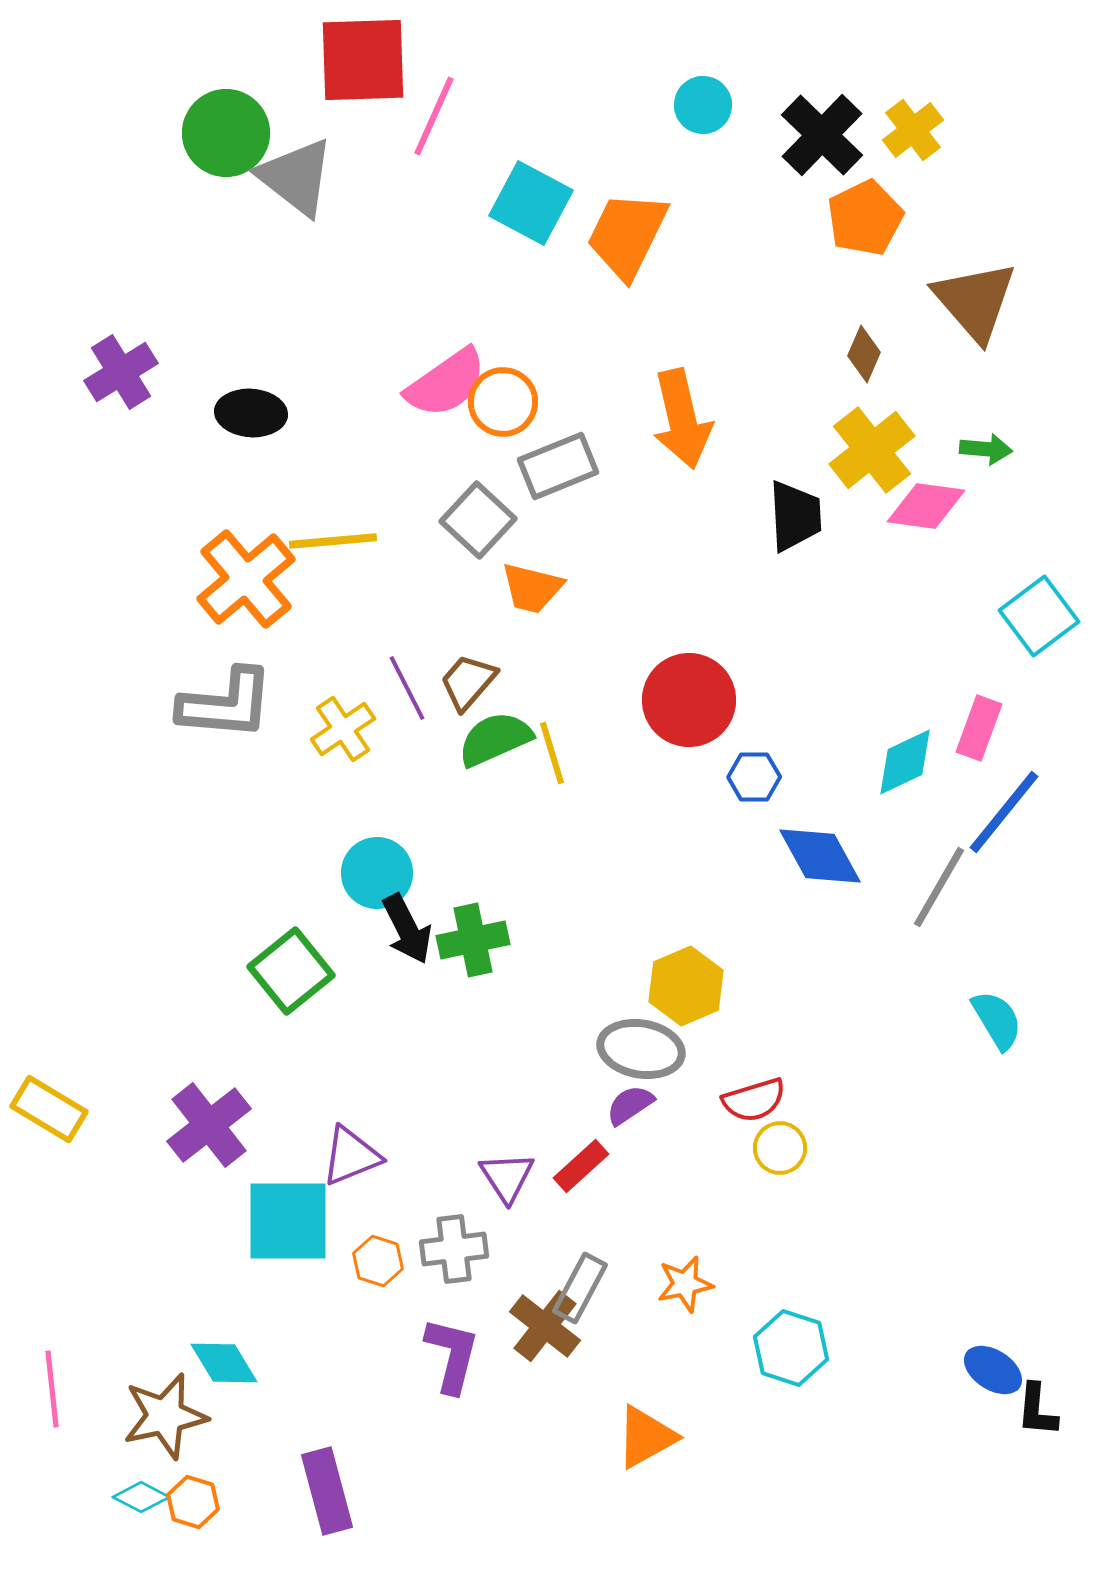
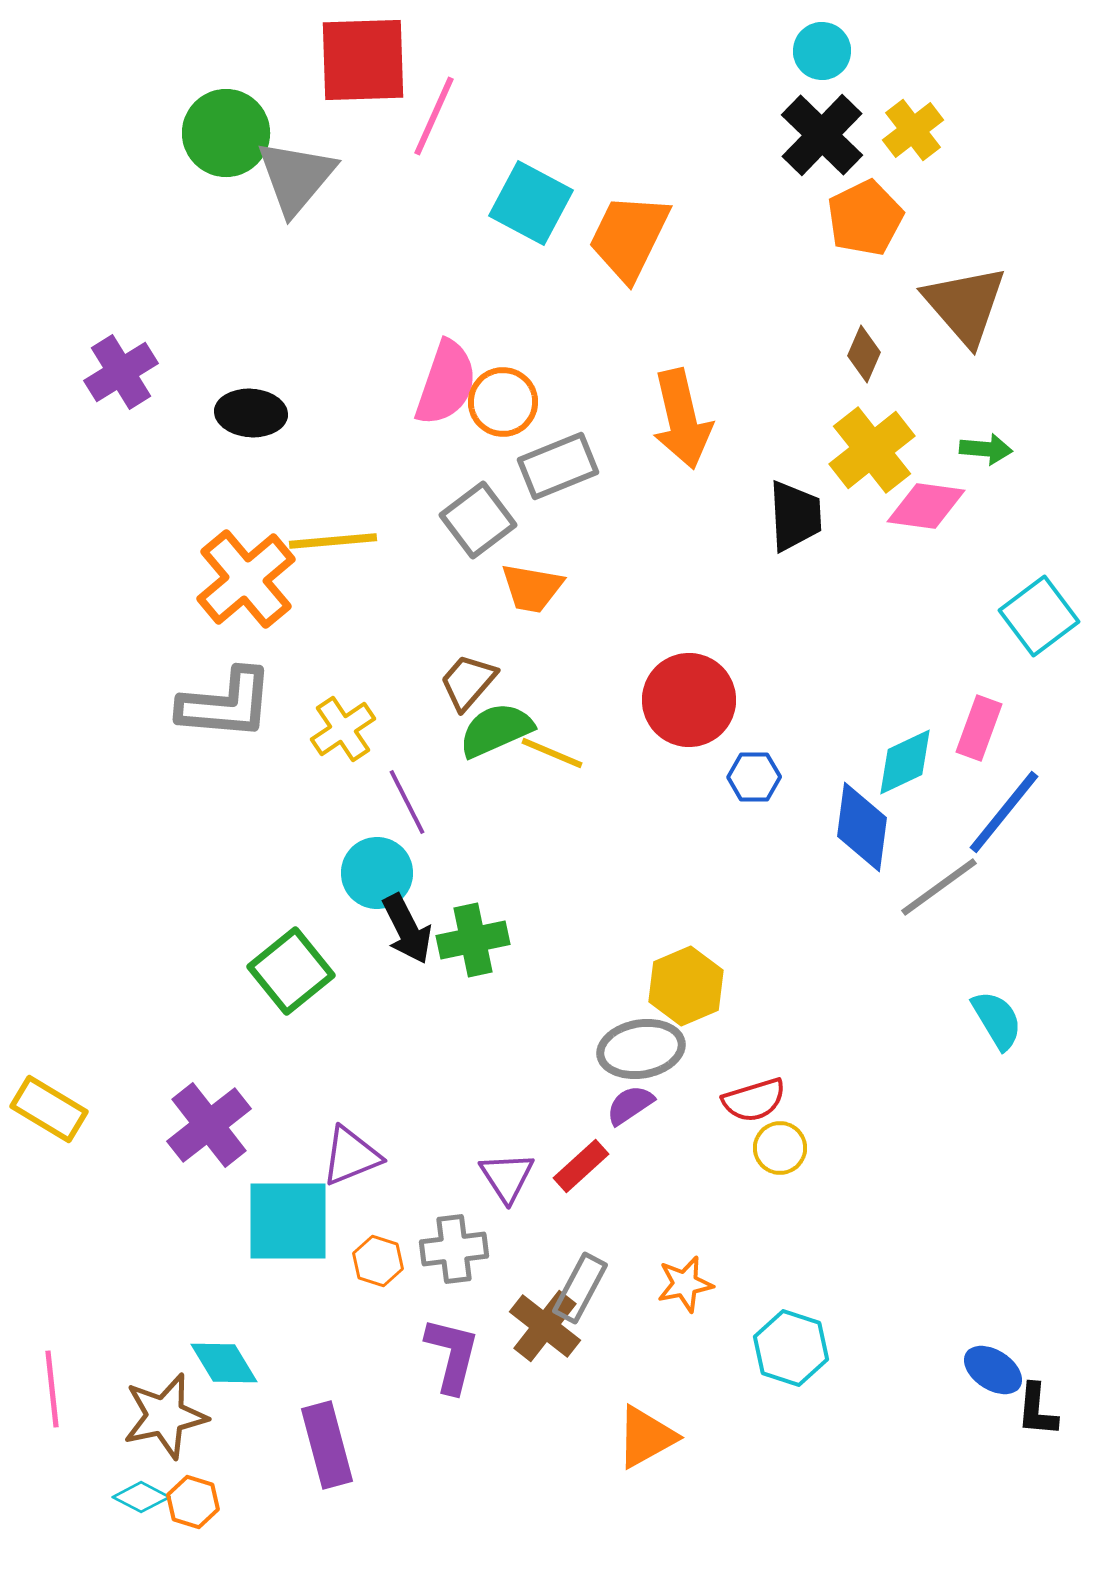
cyan circle at (703, 105): moved 119 px right, 54 px up
gray triangle at (296, 177): rotated 32 degrees clockwise
orange trapezoid at (627, 235): moved 2 px right, 2 px down
brown triangle at (975, 301): moved 10 px left, 4 px down
pink semicircle at (446, 383): rotated 36 degrees counterclockwise
gray square at (478, 520): rotated 10 degrees clockwise
orange trapezoid at (532, 588): rotated 4 degrees counterclockwise
purple line at (407, 688): moved 114 px down
green semicircle at (495, 739): moved 1 px right, 9 px up
yellow line at (552, 753): rotated 50 degrees counterclockwise
blue diamond at (820, 856): moved 42 px right, 29 px up; rotated 36 degrees clockwise
gray line at (939, 887): rotated 24 degrees clockwise
gray ellipse at (641, 1049): rotated 20 degrees counterclockwise
purple rectangle at (327, 1491): moved 46 px up
